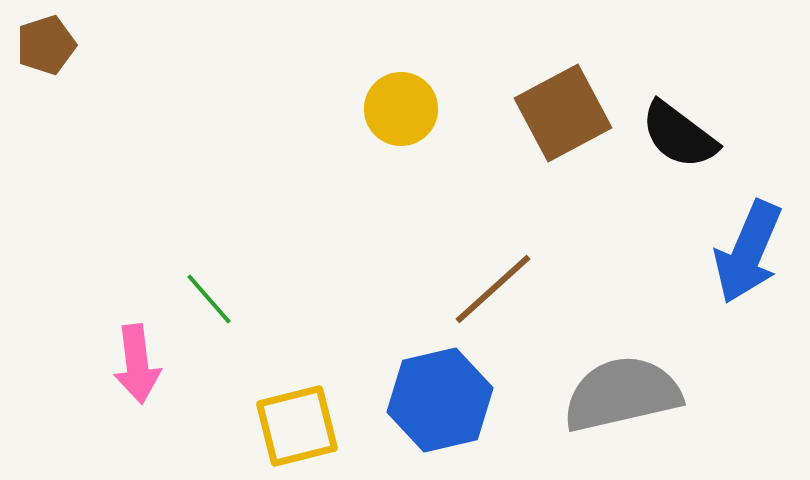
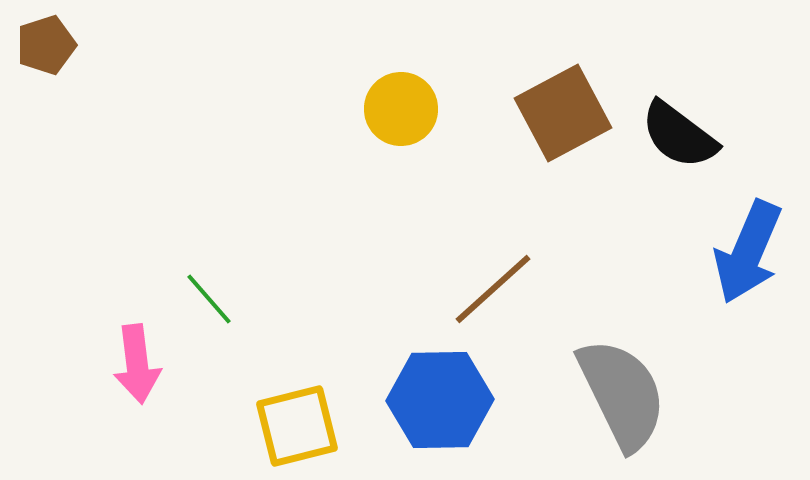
gray semicircle: rotated 77 degrees clockwise
blue hexagon: rotated 12 degrees clockwise
